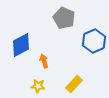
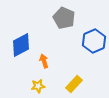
yellow star: rotated 16 degrees counterclockwise
